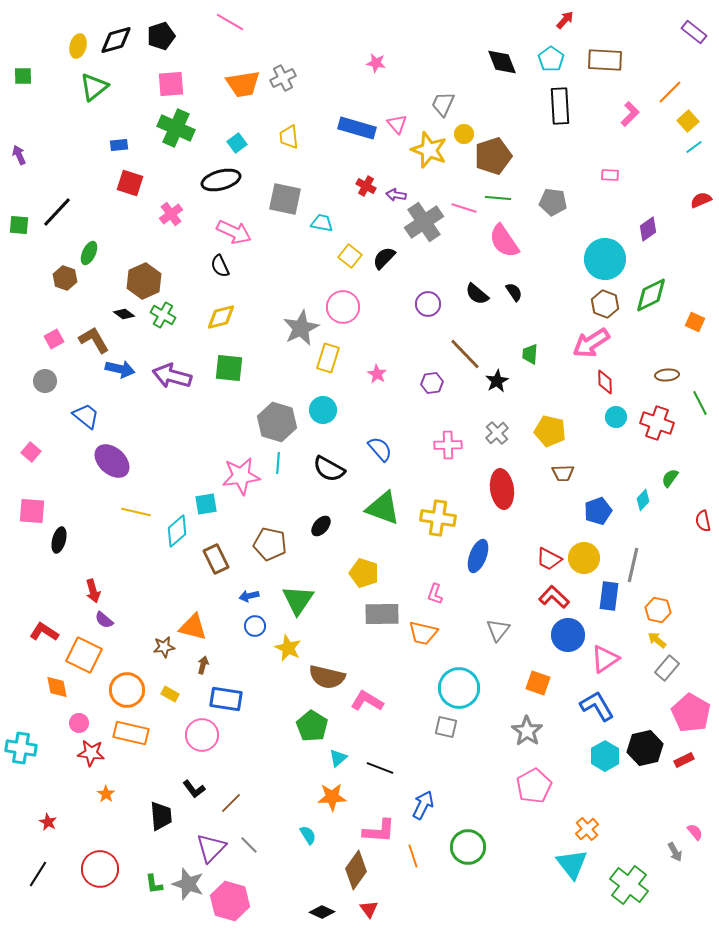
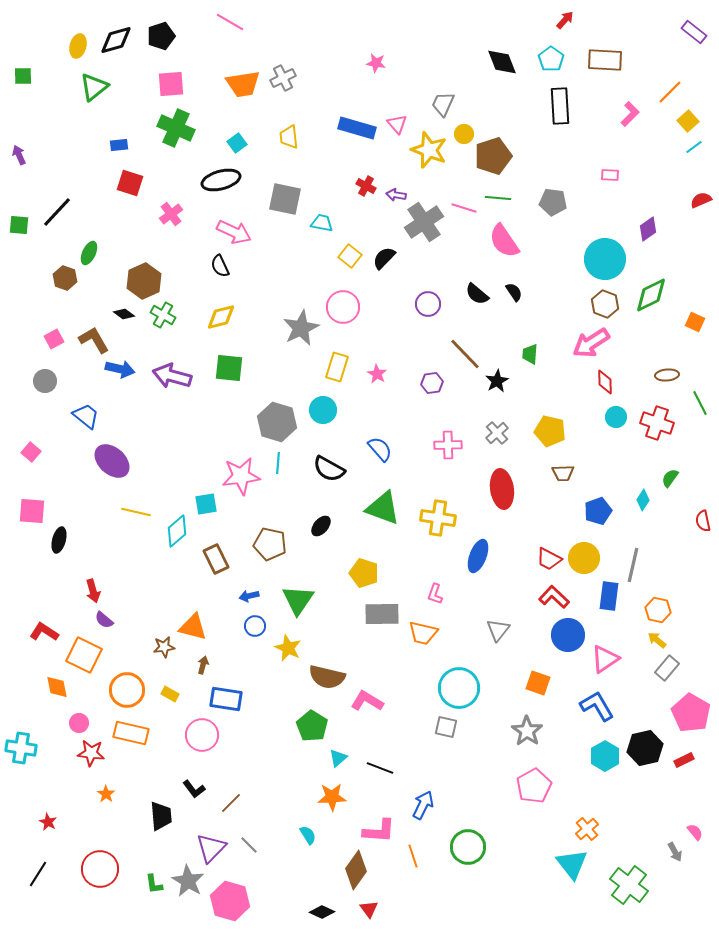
yellow rectangle at (328, 358): moved 9 px right, 9 px down
cyan diamond at (643, 500): rotated 10 degrees counterclockwise
gray star at (188, 884): moved 3 px up; rotated 12 degrees clockwise
